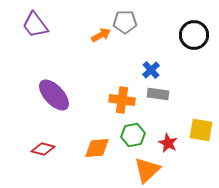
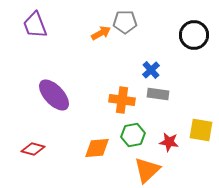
purple trapezoid: rotated 16 degrees clockwise
orange arrow: moved 2 px up
red star: moved 1 px right, 1 px up; rotated 18 degrees counterclockwise
red diamond: moved 10 px left
